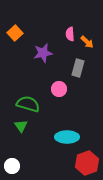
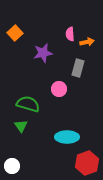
orange arrow: rotated 56 degrees counterclockwise
